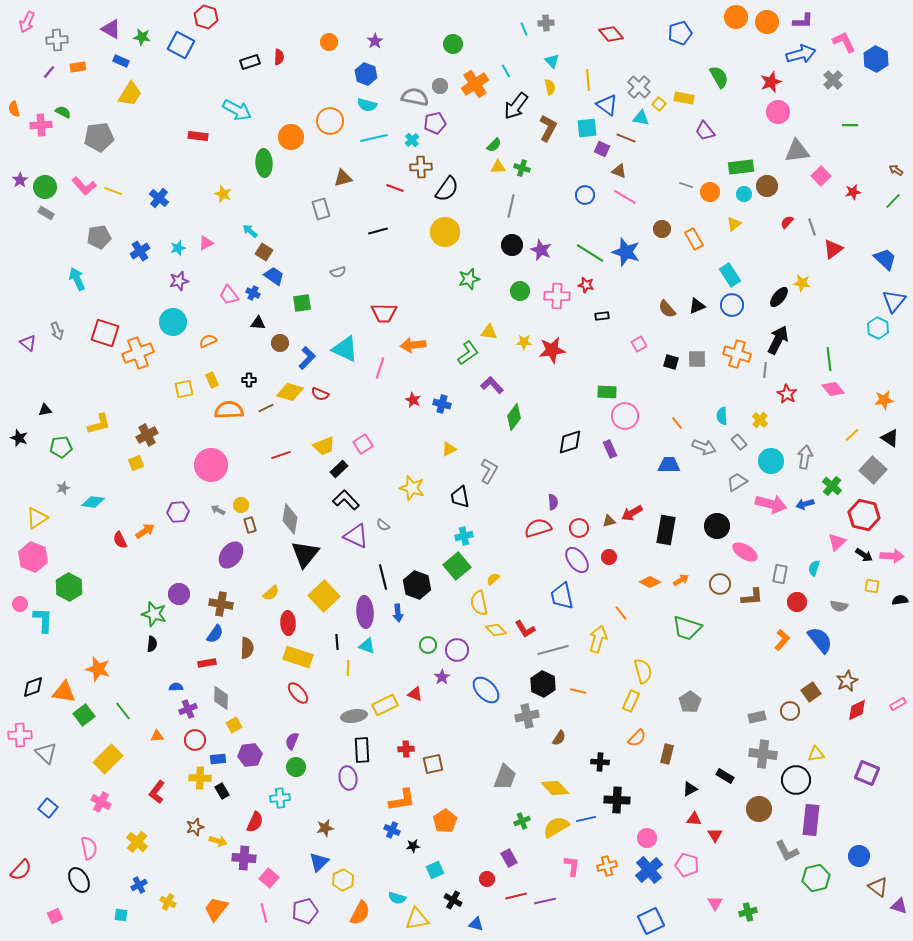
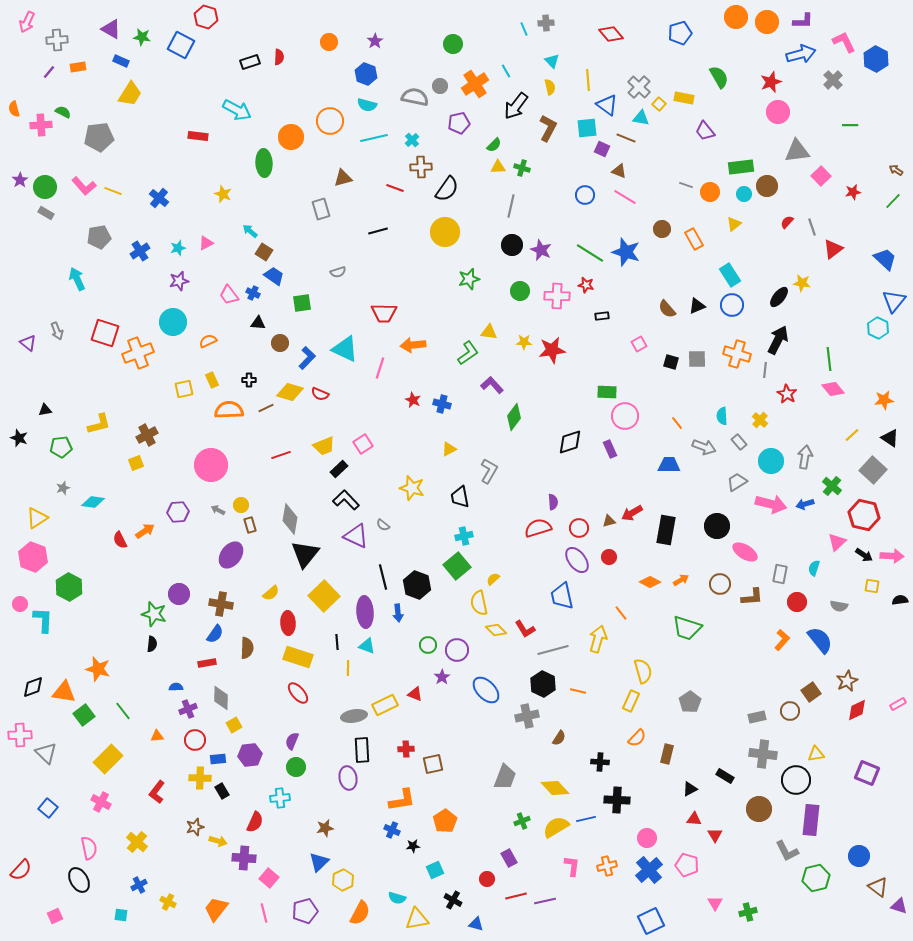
purple pentagon at (435, 123): moved 24 px right
